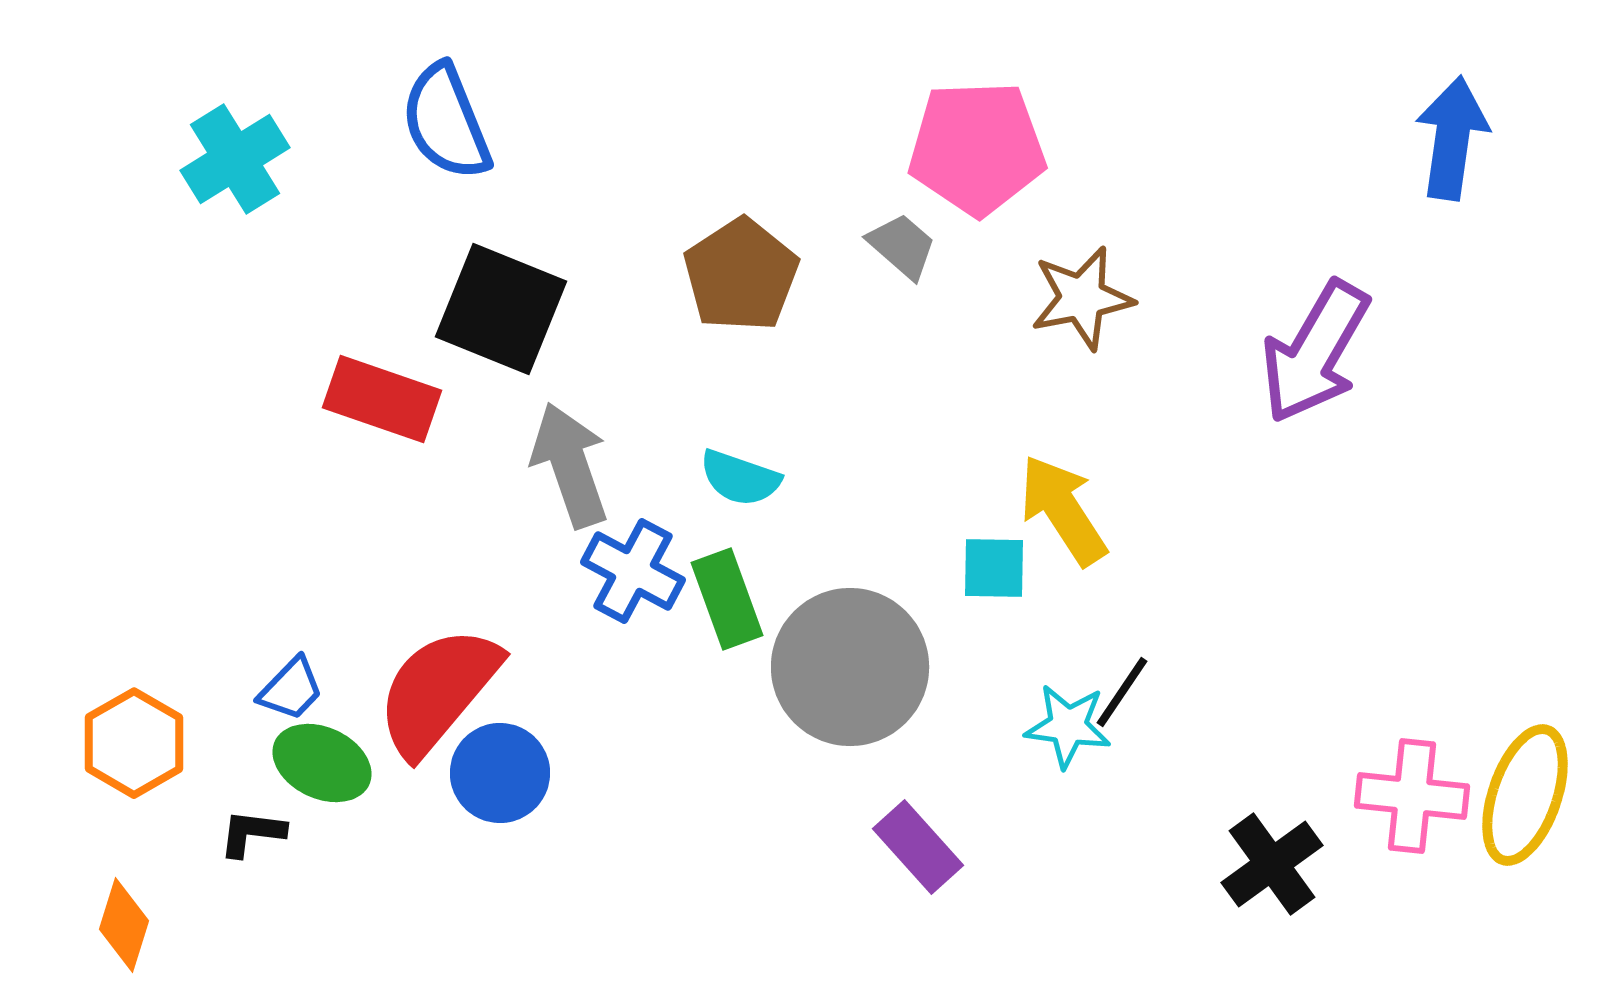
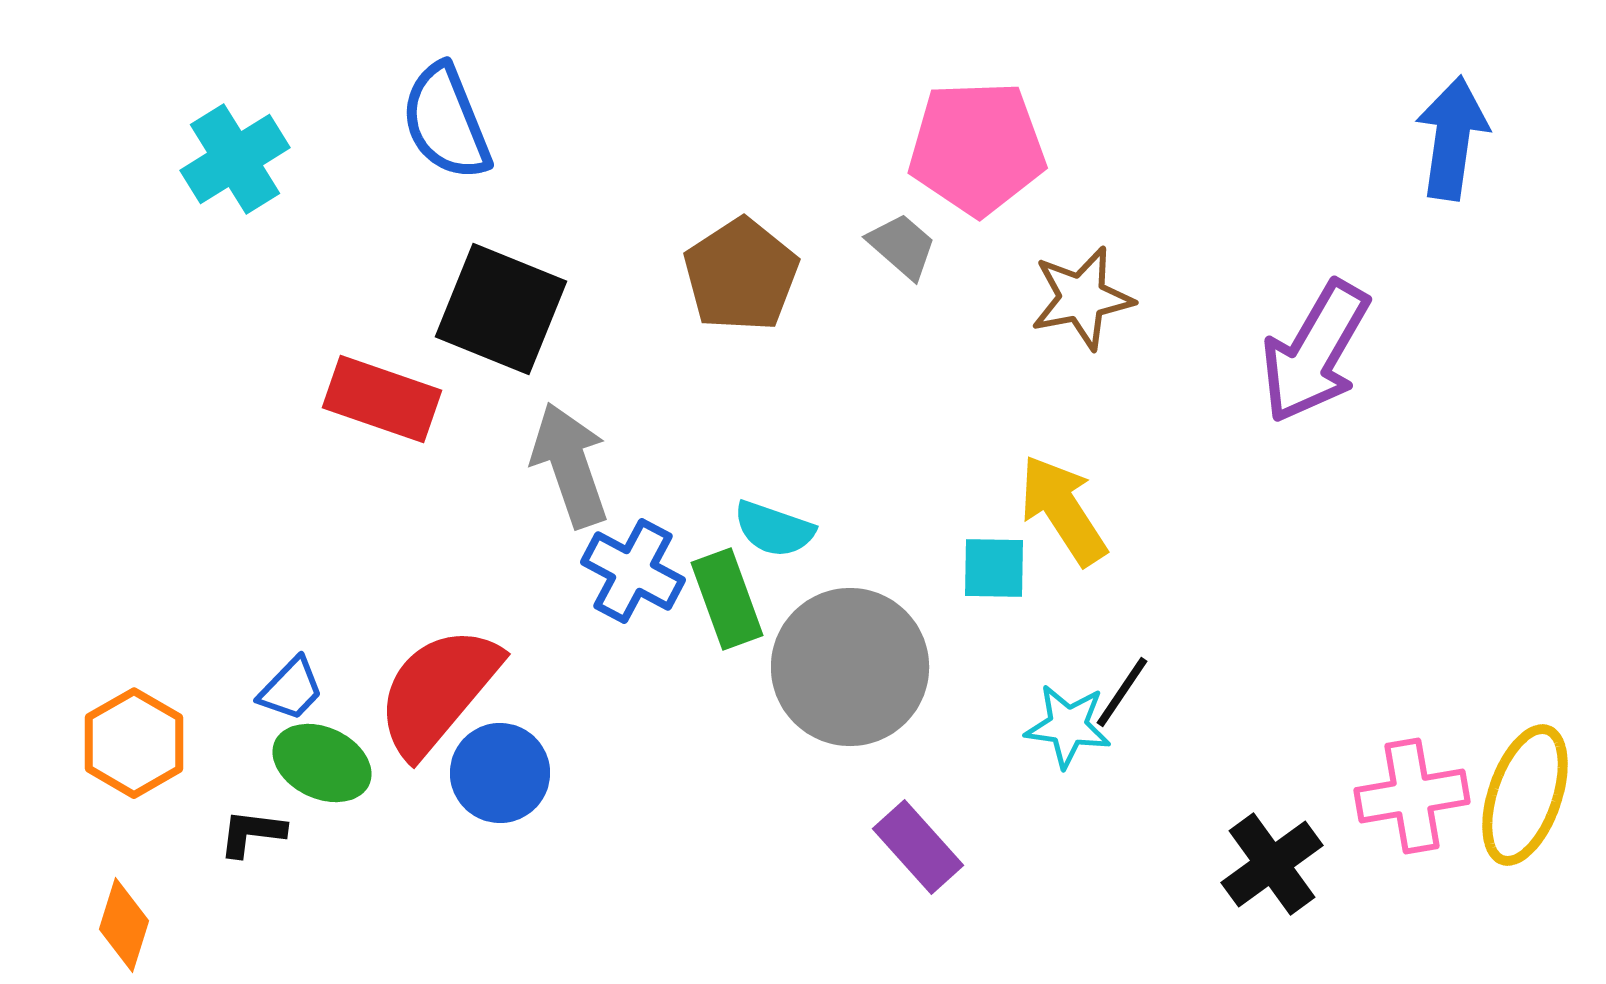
cyan semicircle: moved 34 px right, 51 px down
pink cross: rotated 16 degrees counterclockwise
